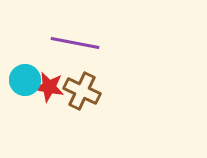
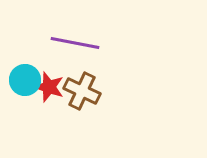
red star: rotated 8 degrees clockwise
